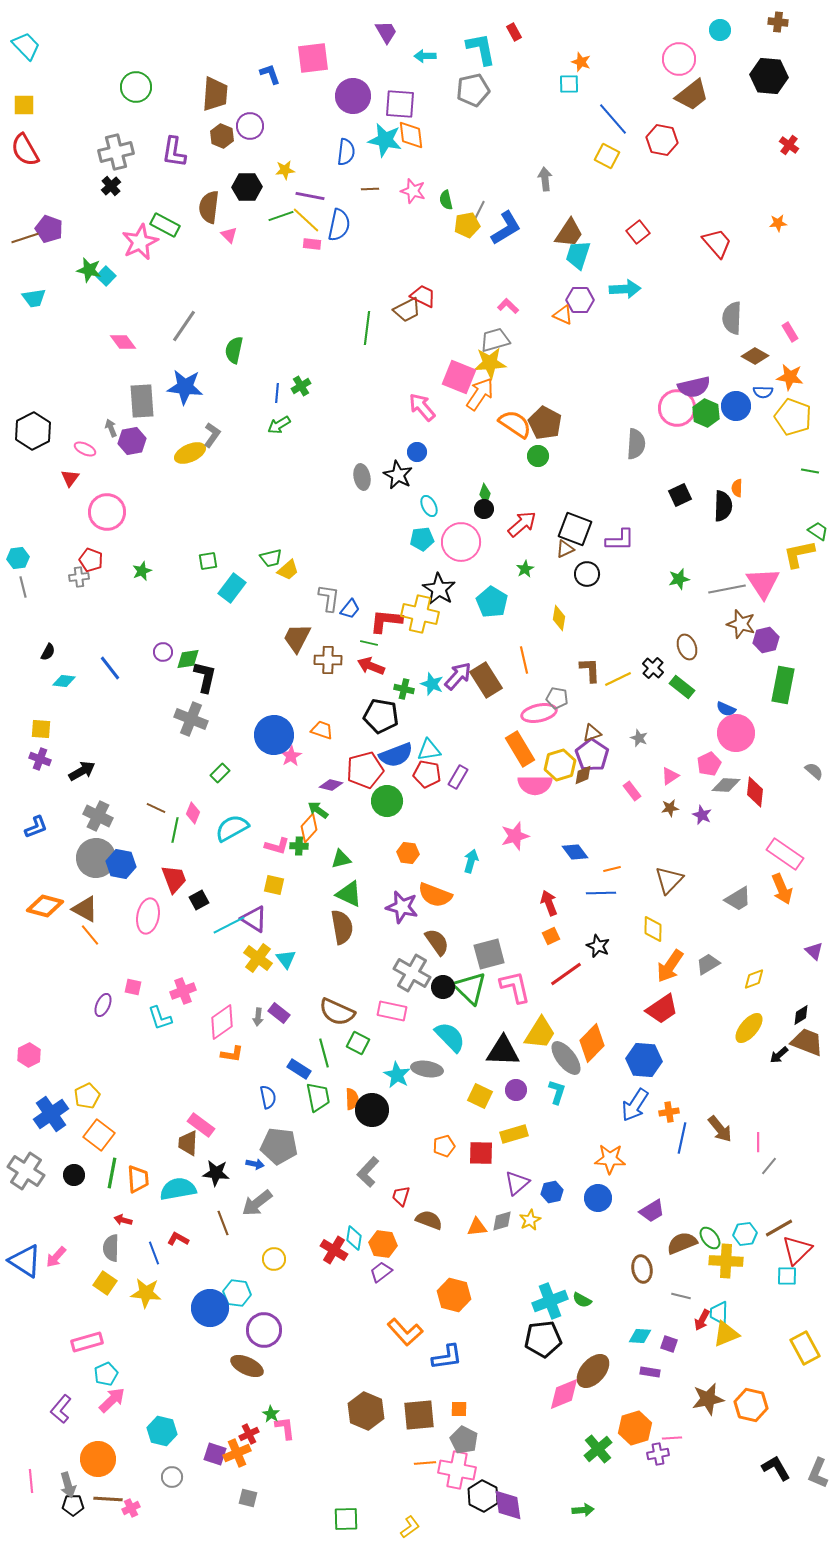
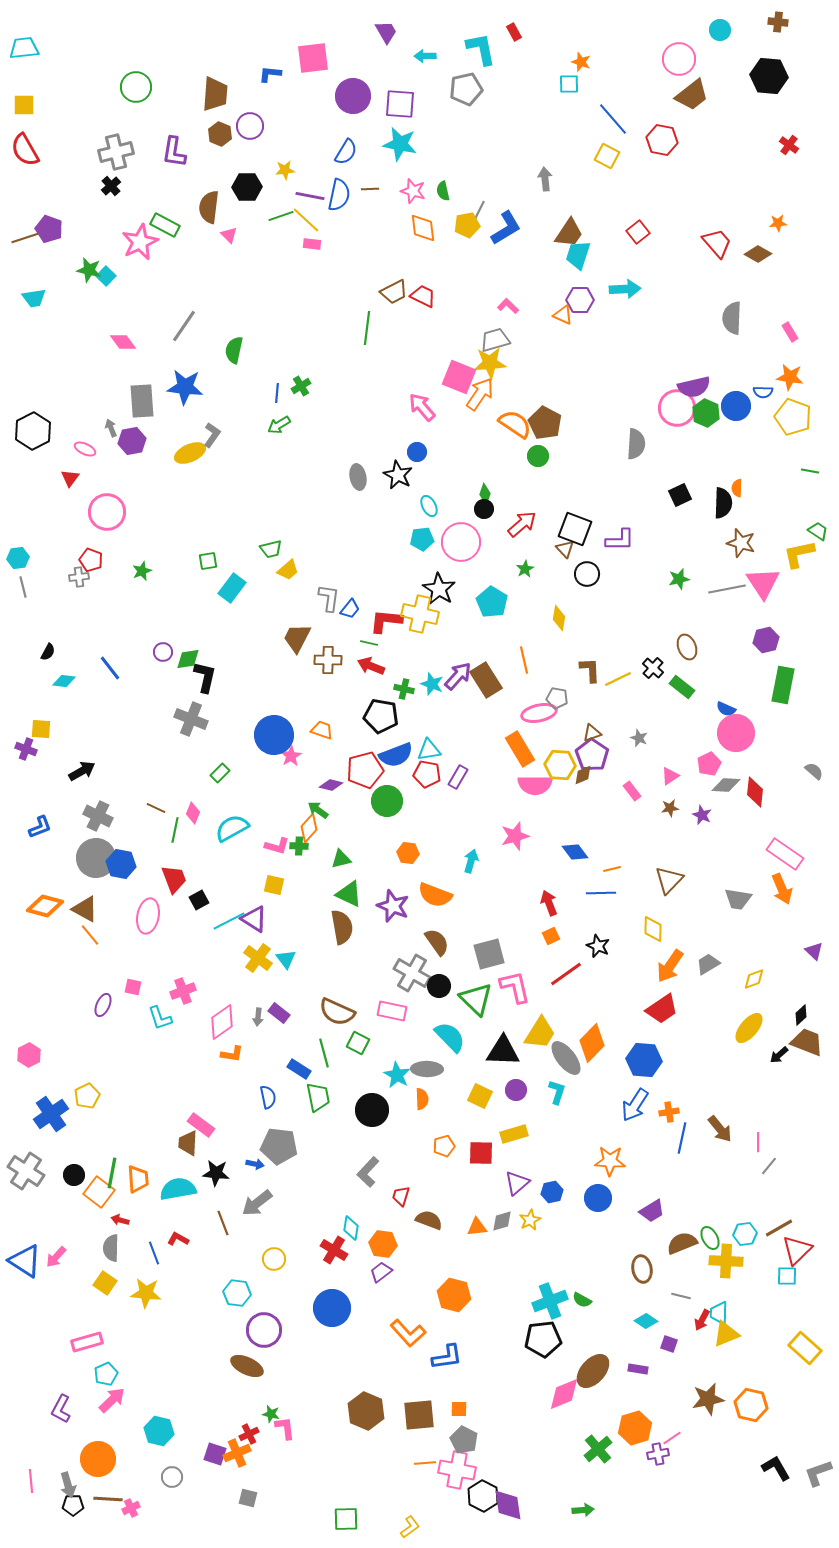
cyan trapezoid at (26, 46): moved 2 px left, 2 px down; rotated 52 degrees counterclockwise
blue L-shape at (270, 74): rotated 65 degrees counterclockwise
gray pentagon at (473, 90): moved 7 px left, 1 px up
orange diamond at (411, 135): moved 12 px right, 93 px down
brown hexagon at (222, 136): moved 2 px left, 2 px up
cyan star at (385, 140): moved 15 px right, 4 px down
blue semicircle at (346, 152): rotated 24 degrees clockwise
green semicircle at (446, 200): moved 3 px left, 9 px up
blue semicircle at (339, 225): moved 30 px up
brown trapezoid at (407, 310): moved 13 px left, 18 px up
brown diamond at (755, 356): moved 3 px right, 102 px up
gray ellipse at (362, 477): moved 4 px left
black semicircle at (723, 506): moved 3 px up
brown triangle at (565, 549): rotated 48 degrees counterclockwise
green trapezoid at (271, 558): moved 9 px up
brown star at (741, 624): moved 81 px up
purple cross at (40, 759): moved 14 px left, 10 px up
yellow hexagon at (560, 765): rotated 20 degrees clockwise
blue L-shape at (36, 827): moved 4 px right
gray trapezoid at (738, 899): rotated 40 degrees clockwise
purple star at (402, 907): moved 9 px left, 1 px up; rotated 8 degrees clockwise
cyan line at (229, 925): moved 4 px up
black circle at (443, 987): moved 4 px left, 1 px up
green triangle at (470, 988): moved 6 px right, 11 px down
black diamond at (801, 1015): rotated 10 degrees counterclockwise
gray ellipse at (427, 1069): rotated 8 degrees counterclockwise
orange semicircle at (352, 1099): moved 70 px right
orange square at (99, 1135): moved 57 px down
orange star at (610, 1159): moved 2 px down
red arrow at (123, 1220): moved 3 px left
cyan diamond at (354, 1238): moved 3 px left, 10 px up
green ellipse at (710, 1238): rotated 10 degrees clockwise
blue circle at (210, 1308): moved 122 px right
orange L-shape at (405, 1332): moved 3 px right, 1 px down
cyan diamond at (640, 1336): moved 6 px right, 15 px up; rotated 30 degrees clockwise
yellow rectangle at (805, 1348): rotated 20 degrees counterclockwise
purple rectangle at (650, 1372): moved 12 px left, 3 px up
purple L-shape at (61, 1409): rotated 12 degrees counterclockwise
green star at (271, 1414): rotated 18 degrees counterclockwise
cyan hexagon at (162, 1431): moved 3 px left
pink line at (672, 1438): rotated 30 degrees counterclockwise
gray L-shape at (818, 1473): rotated 48 degrees clockwise
